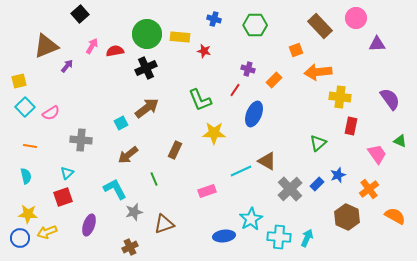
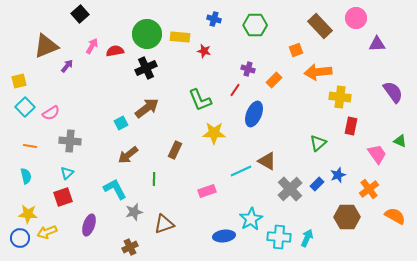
purple semicircle at (390, 99): moved 3 px right, 7 px up
gray cross at (81, 140): moved 11 px left, 1 px down
green line at (154, 179): rotated 24 degrees clockwise
brown hexagon at (347, 217): rotated 25 degrees counterclockwise
